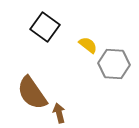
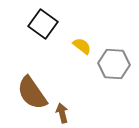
black square: moved 2 px left, 3 px up
yellow semicircle: moved 6 px left, 1 px down
brown arrow: moved 3 px right
